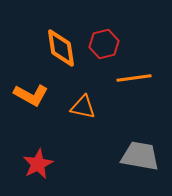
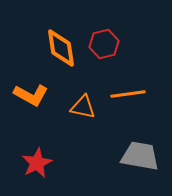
orange line: moved 6 px left, 16 px down
red star: moved 1 px left, 1 px up
